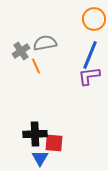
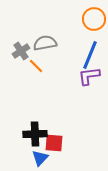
orange line: rotated 21 degrees counterclockwise
blue triangle: rotated 12 degrees clockwise
